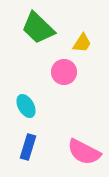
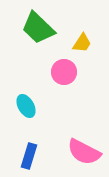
blue rectangle: moved 1 px right, 9 px down
